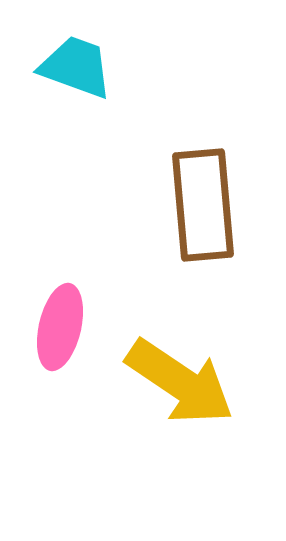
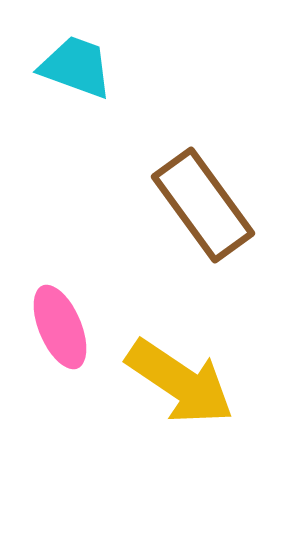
brown rectangle: rotated 31 degrees counterclockwise
pink ellipse: rotated 36 degrees counterclockwise
